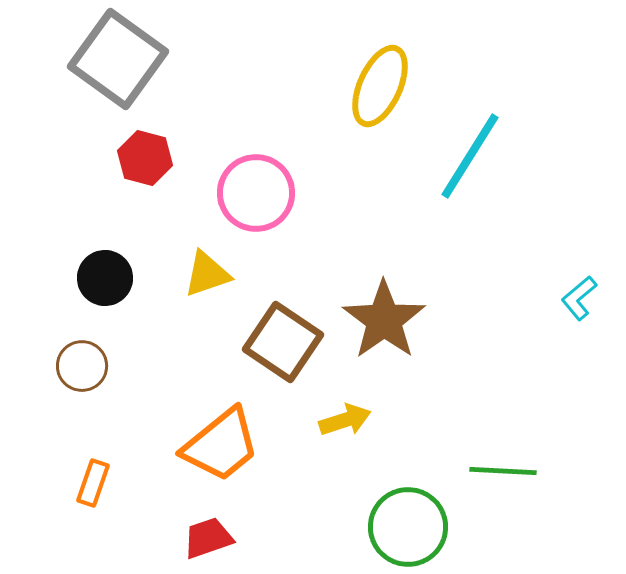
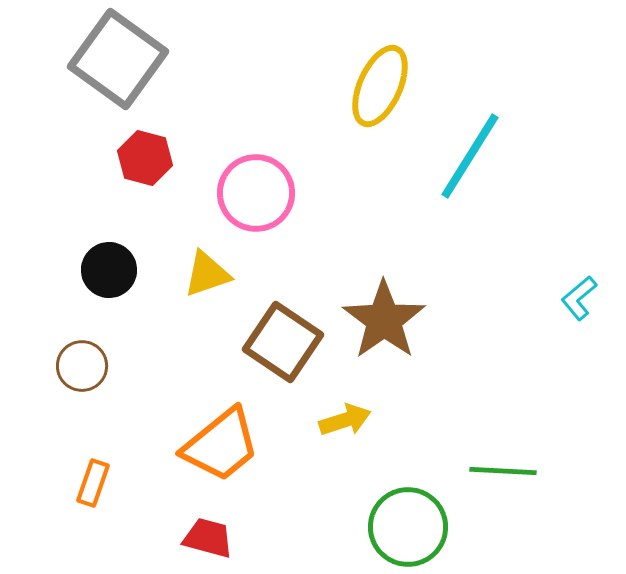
black circle: moved 4 px right, 8 px up
red trapezoid: rotated 34 degrees clockwise
